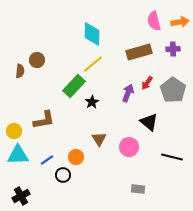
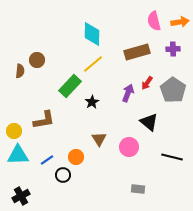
brown rectangle: moved 2 px left
green rectangle: moved 4 px left
